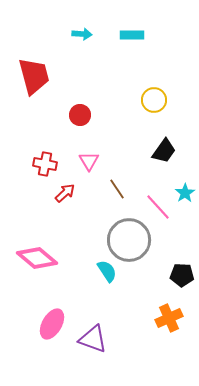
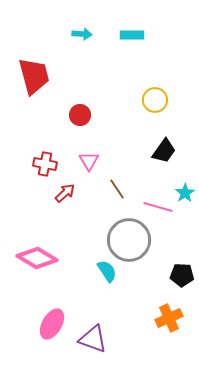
yellow circle: moved 1 px right
pink line: rotated 32 degrees counterclockwise
pink diamond: rotated 9 degrees counterclockwise
